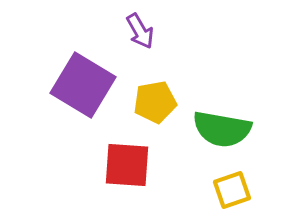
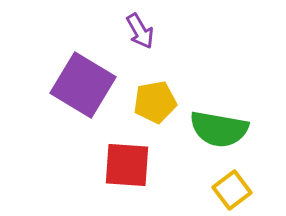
green semicircle: moved 3 px left
yellow square: rotated 18 degrees counterclockwise
